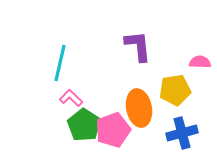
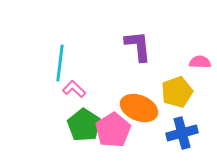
cyan line: rotated 6 degrees counterclockwise
yellow pentagon: moved 2 px right, 2 px down; rotated 12 degrees counterclockwise
pink L-shape: moved 3 px right, 9 px up
orange ellipse: rotated 57 degrees counterclockwise
pink pentagon: rotated 12 degrees counterclockwise
